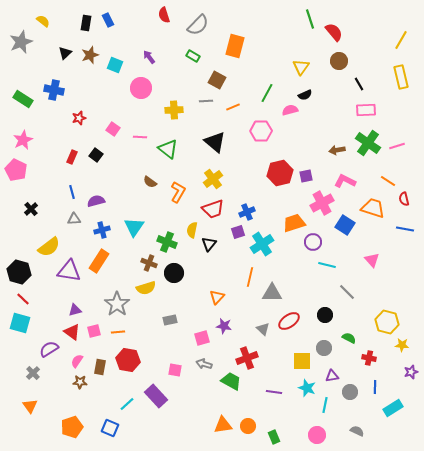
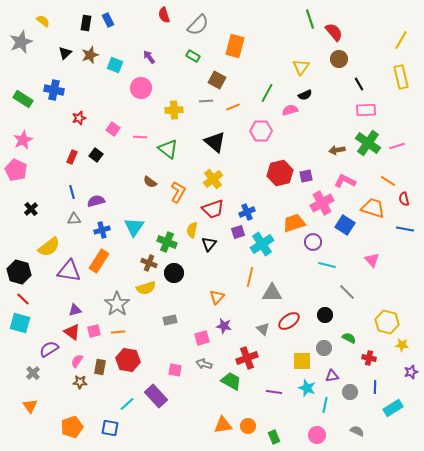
brown circle at (339, 61): moved 2 px up
blue square at (110, 428): rotated 12 degrees counterclockwise
